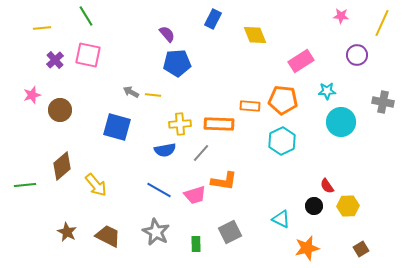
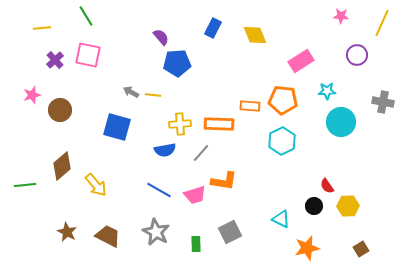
blue rectangle at (213, 19): moved 9 px down
purple semicircle at (167, 34): moved 6 px left, 3 px down
